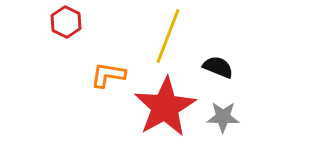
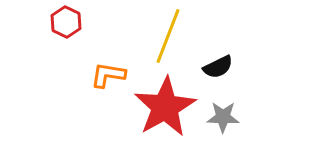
black semicircle: rotated 132 degrees clockwise
